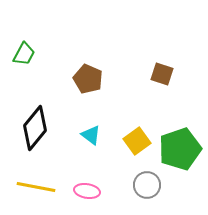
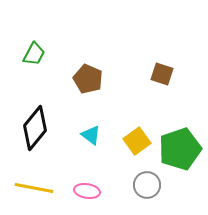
green trapezoid: moved 10 px right
yellow line: moved 2 px left, 1 px down
